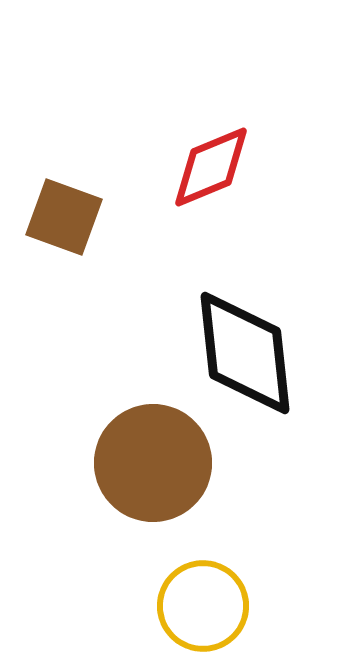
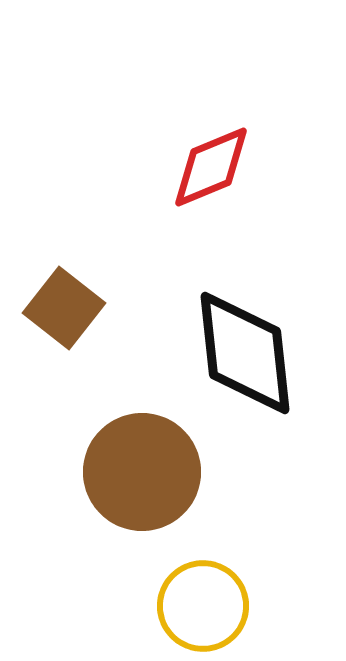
brown square: moved 91 px down; rotated 18 degrees clockwise
brown circle: moved 11 px left, 9 px down
